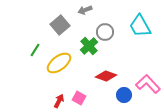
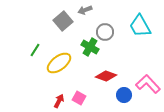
gray square: moved 3 px right, 4 px up
green cross: moved 1 px right, 1 px down; rotated 18 degrees counterclockwise
